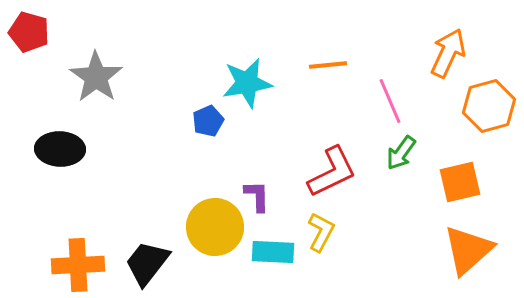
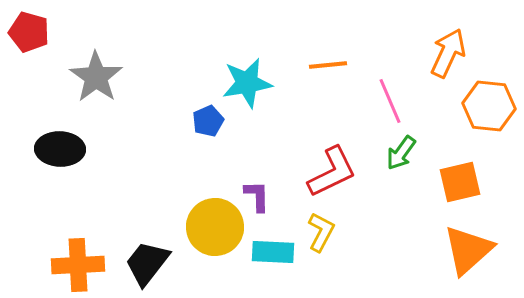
orange hexagon: rotated 21 degrees clockwise
